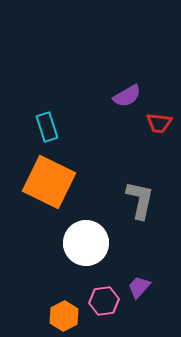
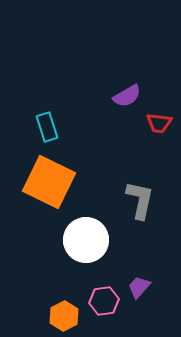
white circle: moved 3 px up
